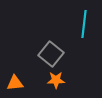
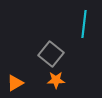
orange triangle: rotated 24 degrees counterclockwise
